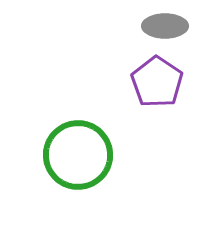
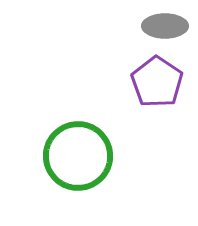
green circle: moved 1 px down
